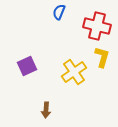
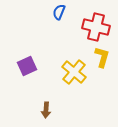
red cross: moved 1 px left, 1 px down
yellow cross: rotated 15 degrees counterclockwise
